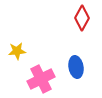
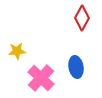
pink cross: moved 1 px up; rotated 20 degrees counterclockwise
